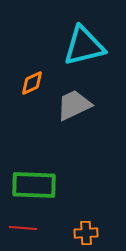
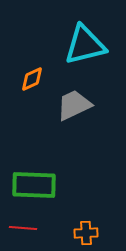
cyan triangle: moved 1 px right, 1 px up
orange diamond: moved 4 px up
